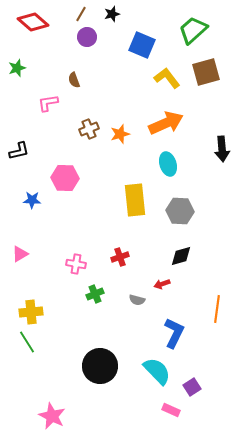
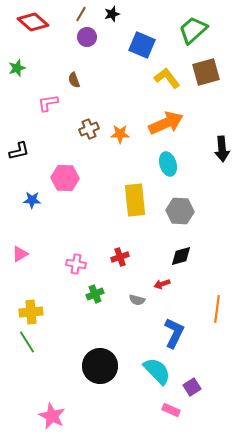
orange star: rotated 18 degrees clockwise
